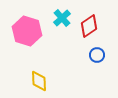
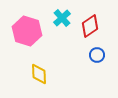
red diamond: moved 1 px right
yellow diamond: moved 7 px up
